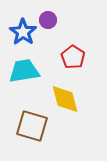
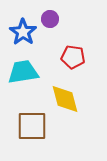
purple circle: moved 2 px right, 1 px up
red pentagon: rotated 25 degrees counterclockwise
cyan trapezoid: moved 1 px left, 1 px down
brown square: rotated 16 degrees counterclockwise
